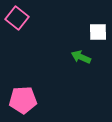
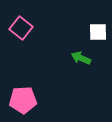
pink square: moved 4 px right, 10 px down
green arrow: moved 1 px down
